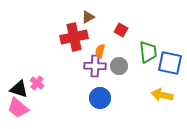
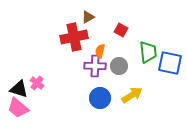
yellow arrow: moved 30 px left; rotated 135 degrees clockwise
